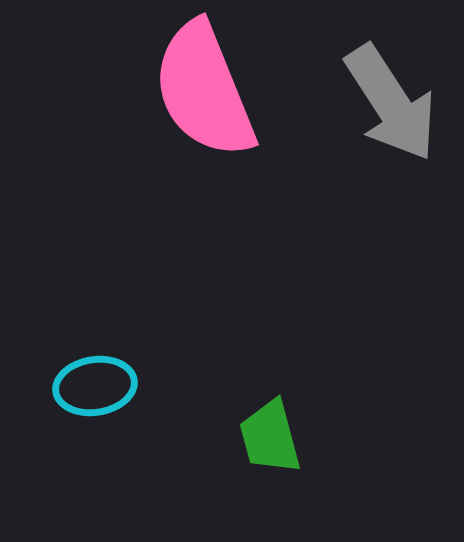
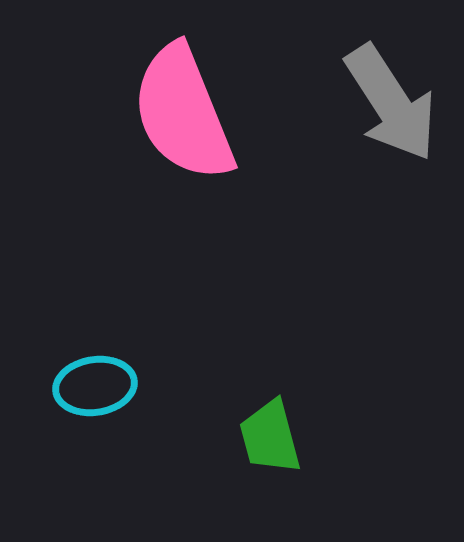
pink semicircle: moved 21 px left, 23 px down
